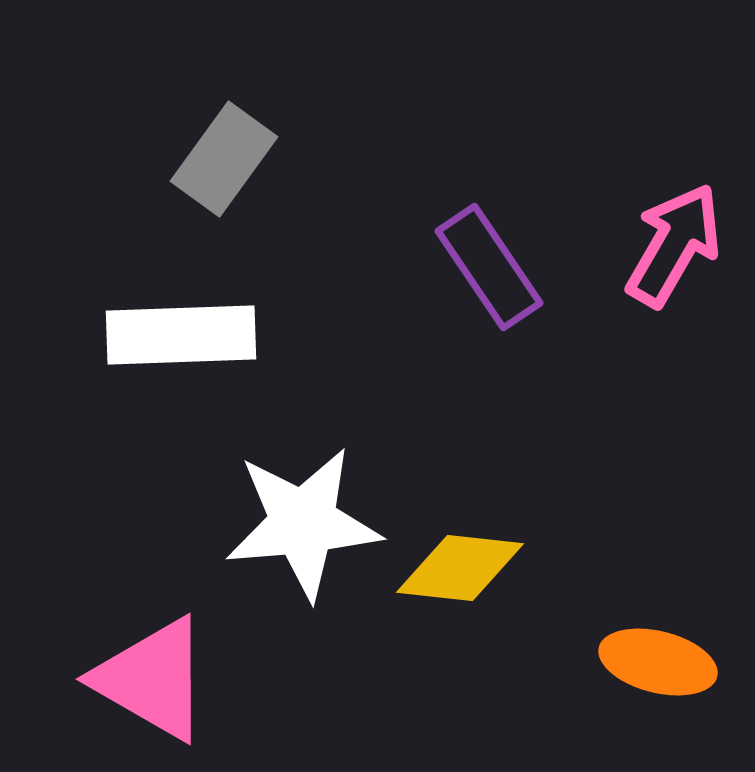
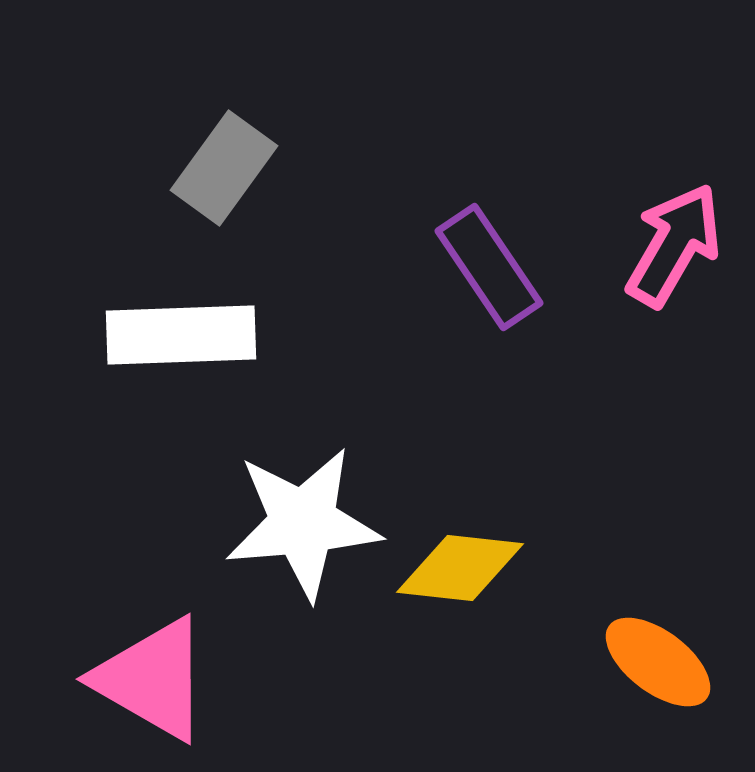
gray rectangle: moved 9 px down
orange ellipse: rotated 23 degrees clockwise
